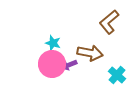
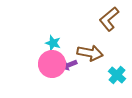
brown L-shape: moved 3 px up
